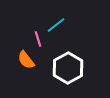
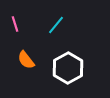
cyan line: rotated 12 degrees counterclockwise
pink line: moved 23 px left, 15 px up
